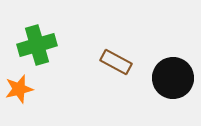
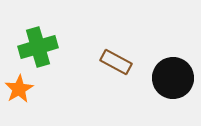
green cross: moved 1 px right, 2 px down
orange star: rotated 16 degrees counterclockwise
